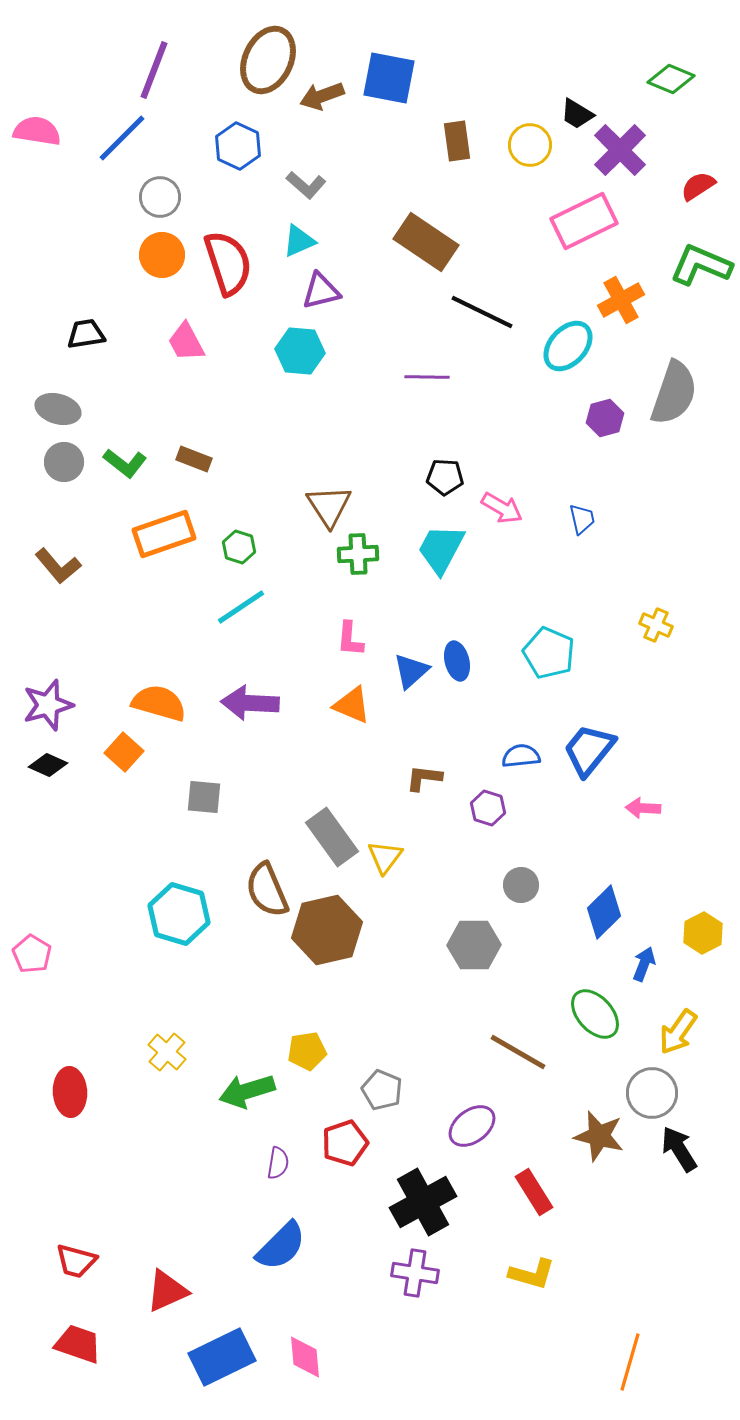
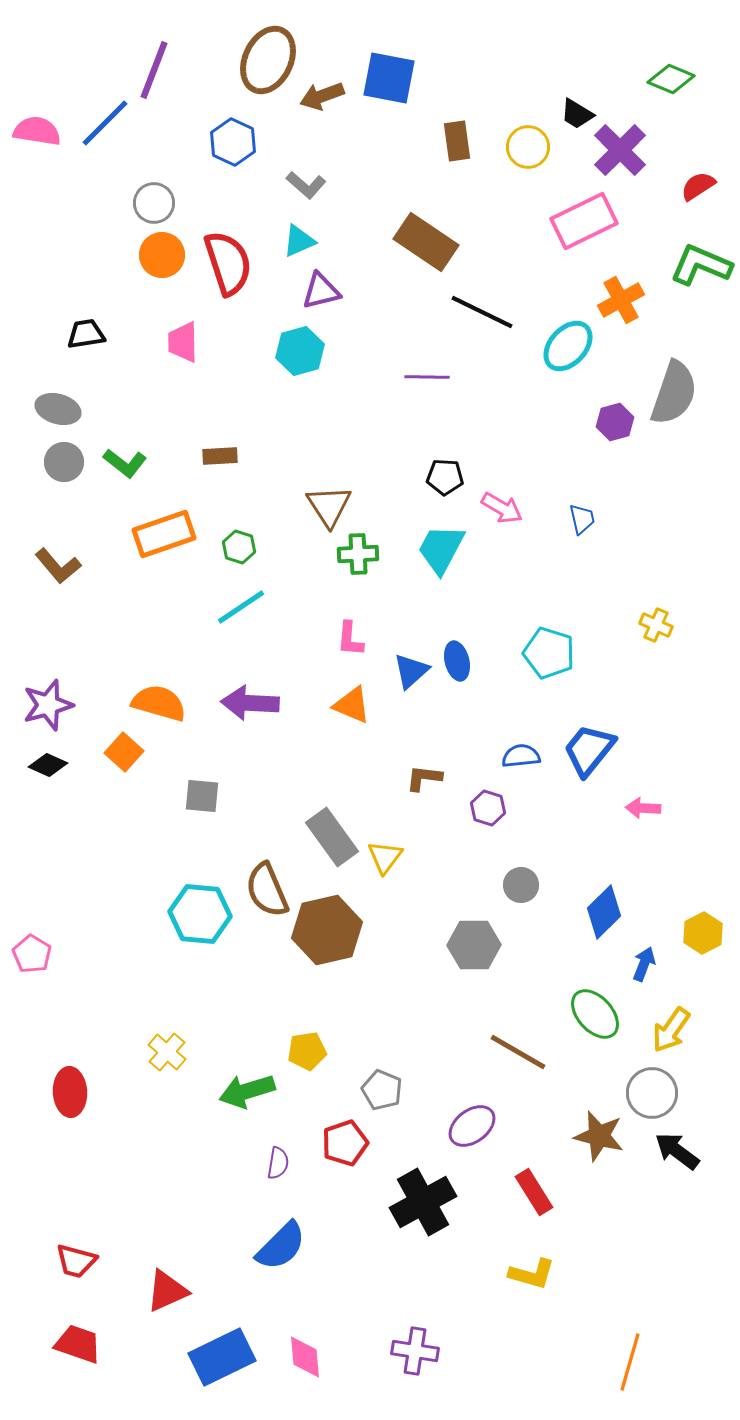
blue line at (122, 138): moved 17 px left, 15 px up
yellow circle at (530, 145): moved 2 px left, 2 px down
blue hexagon at (238, 146): moved 5 px left, 4 px up
gray circle at (160, 197): moved 6 px left, 6 px down
pink trapezoid at (186, 342): moved 3 px left; rotated 27 degrees clockwise
cyan hexagon at (300, 351): rotated 21 degrees counterclockwise
purple hexagon at (605, 418): moved 10 px right, 4 px down
brown rectangle at (194, 459): moved 26 px right, 3 px up; rotated 24 degrees counterclockwise
cyan pentagon at (549, 653): rotated 6 degrees counterclockwise
gray square at (204, 797): moved 2 px left, 1 px up
cyan hexagon at (179, 914): moved 21 px right; rotated 12 degrees counterclockwise
yellow arrow at (678, 1032): moved 7 px left, 2 px up
black arrow at (679, 1149): moved 2 px left, 2 px down; rotated 21 degrees counterclockwise
purple cross at (415, 1273): moved 78 px down
